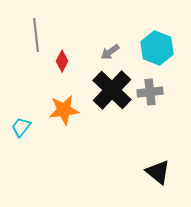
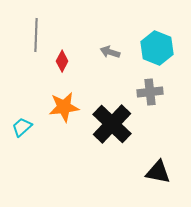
gray line: rotated 8 degrees clockwise
gray arrow: rotated 54 degrees clockwise
black cross: moved 34 px down
orange star: moved 3 px up
cyan trapezoid: moved 1 px right; rotated 10 degrees clockwise
black triangle: rotated 28 degrees counterclockwise
